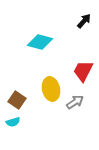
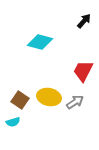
yellow ellipse: moved 2 px left, 8 px down; rotated 65 degrees counterclockwise
brown square: moved 3 px right
